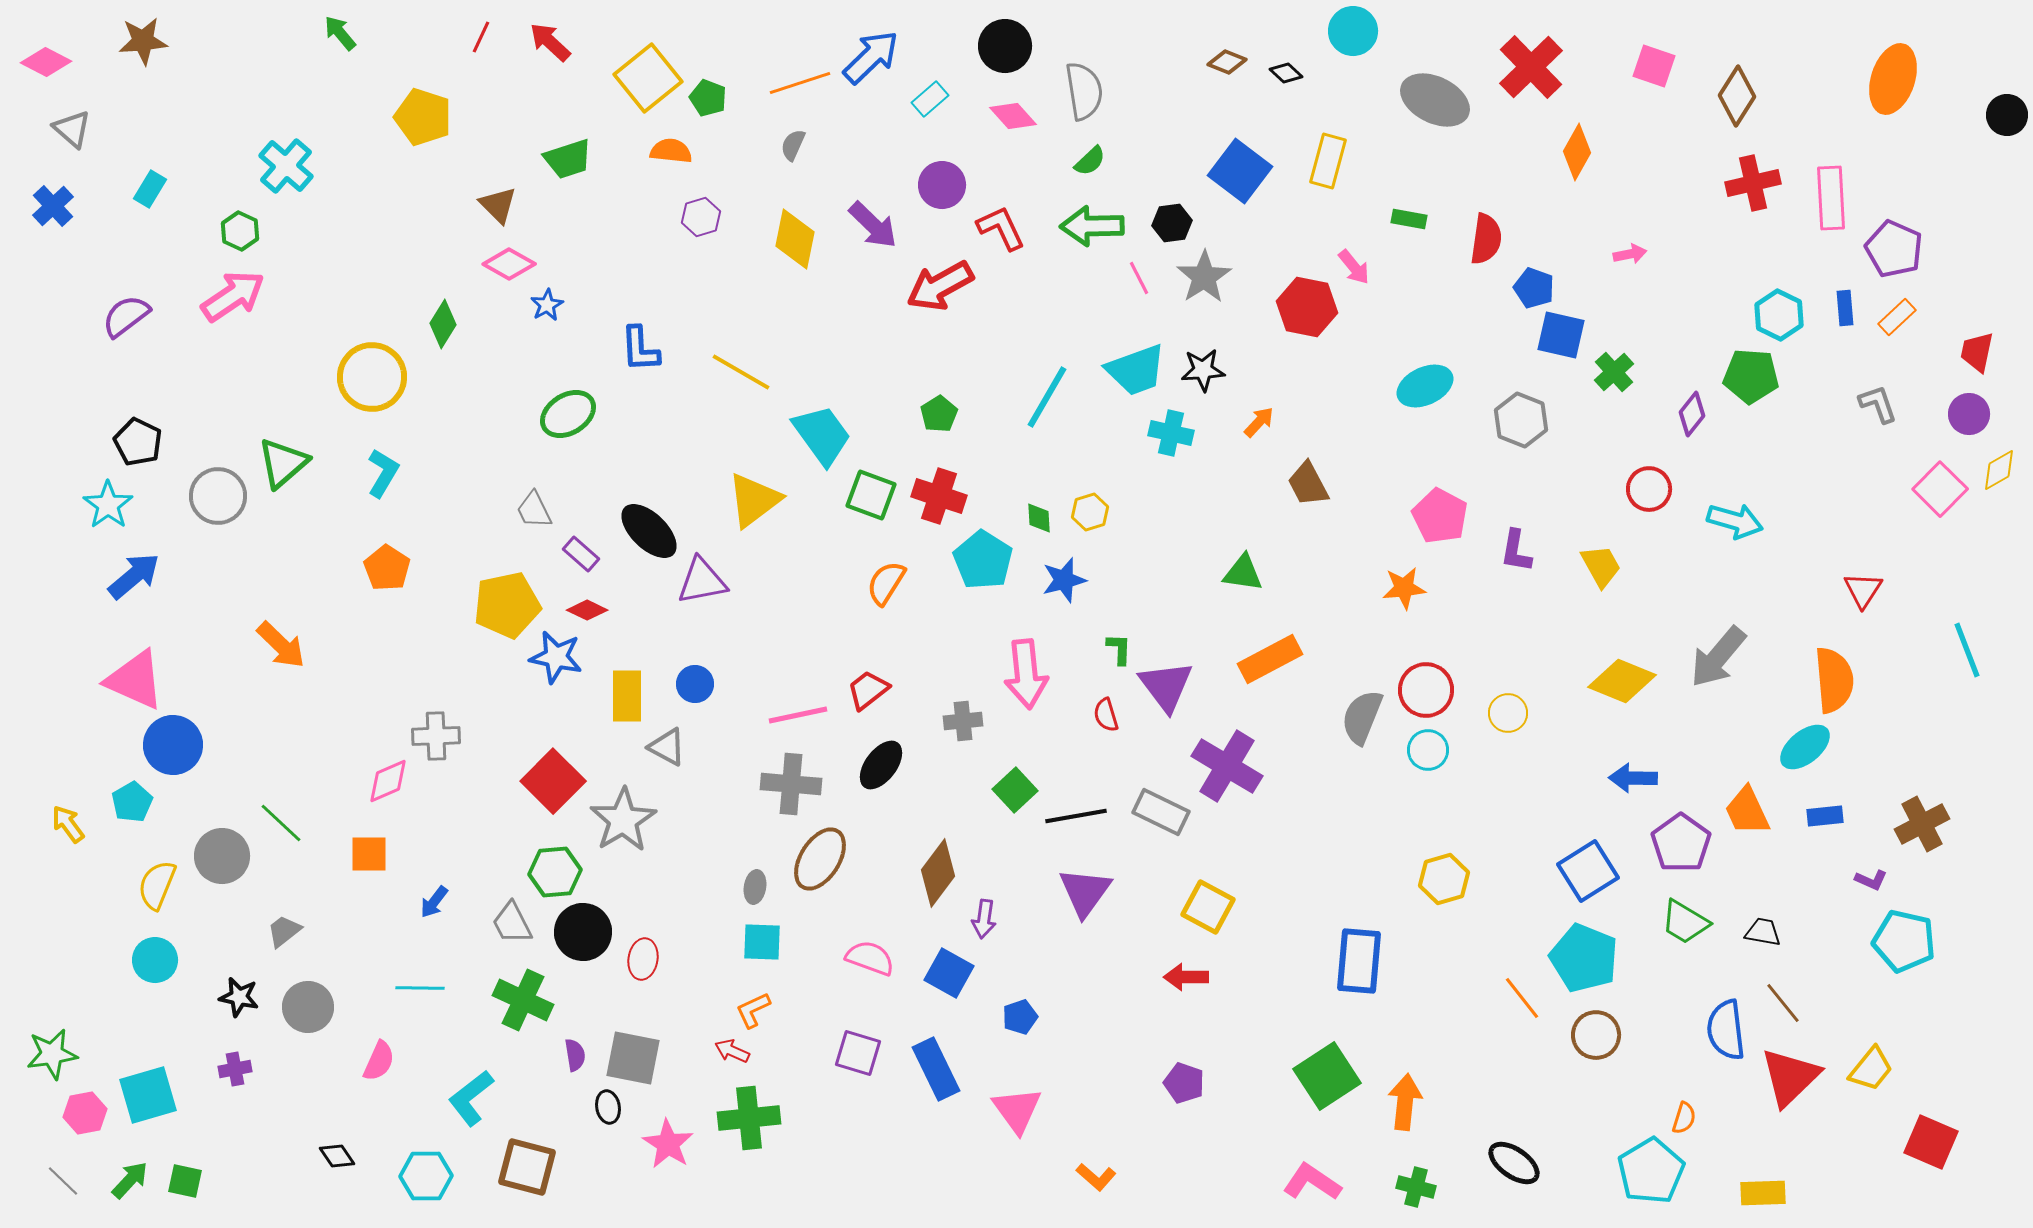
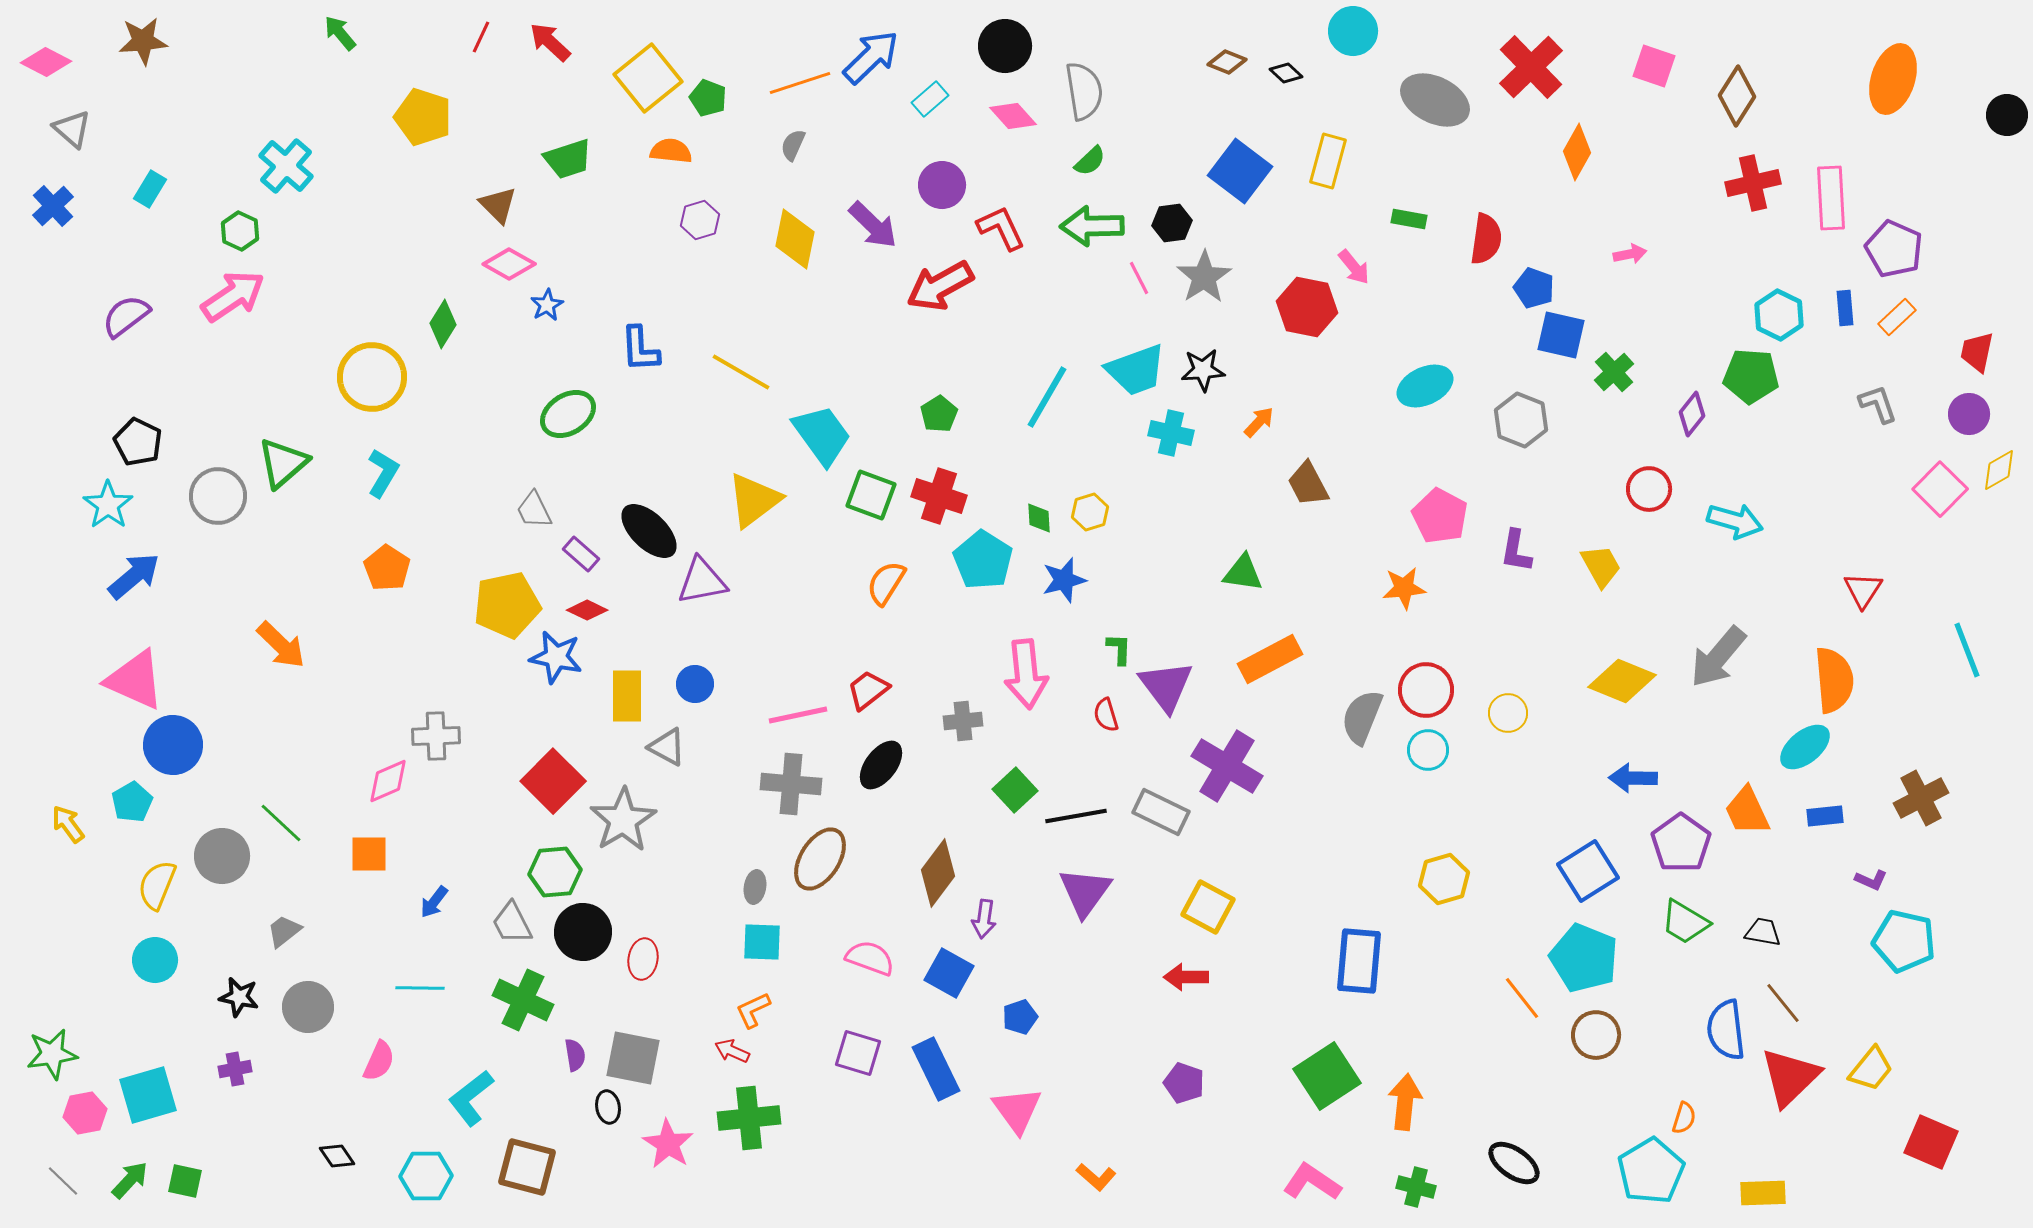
purple hexagon at (701, 217): moved 1 px left, 3 px down
brown cross at (1922, 824): moved 1 px left, 26 px up
